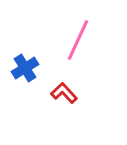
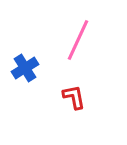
red L-shape: moved 10 px right, 4 px down; rotated 32 degrees clockwise
